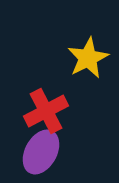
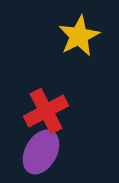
yellow star: moved 9 px left, 22 px up
